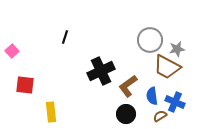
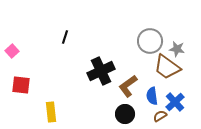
gray circle: moved 1 px down
gray star: rotated 21 degrees clockwise
brown trapezoid: rotated 8 degrees clockwise
red square: moved 4 px left
blue cross: rotated 24 degrees clockwise
black circle: moved 1 px left
